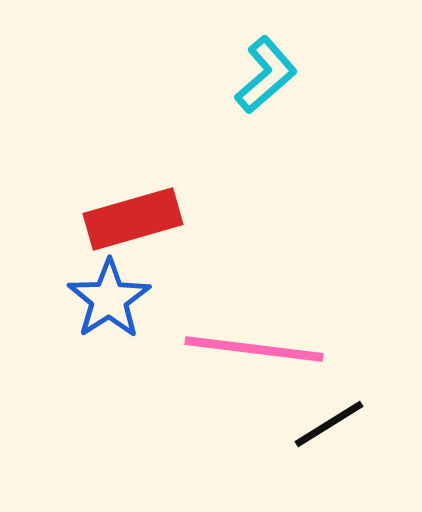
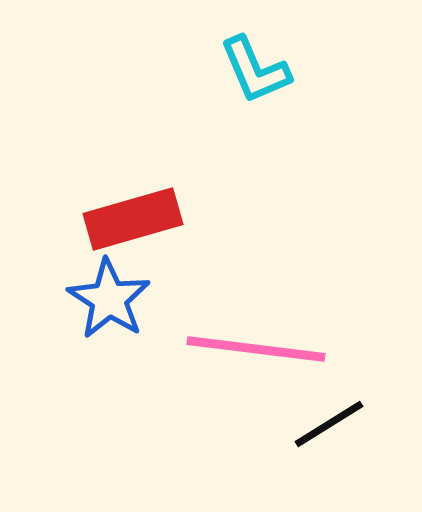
cyan L-shape: moved 11 px left, 5 px up; rotated 108 degrees clockwise
blue star: rotated 6 degrees counterclockwise
pink line: moved 2 px right
